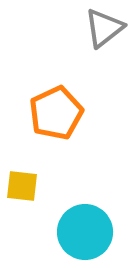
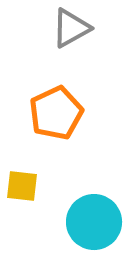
gray triangle: moved 33 px left; rotated 9 degrees clockwise
cyan circle: moved 9 px right, 10 px up
